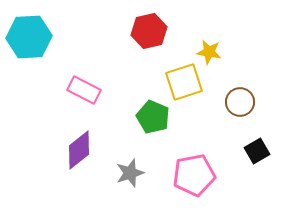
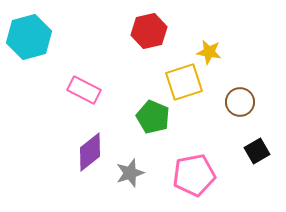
cyan hexagon: rotated 12 degrees counterclockwise
purple diamond: moved 11 px right, 2 px down
